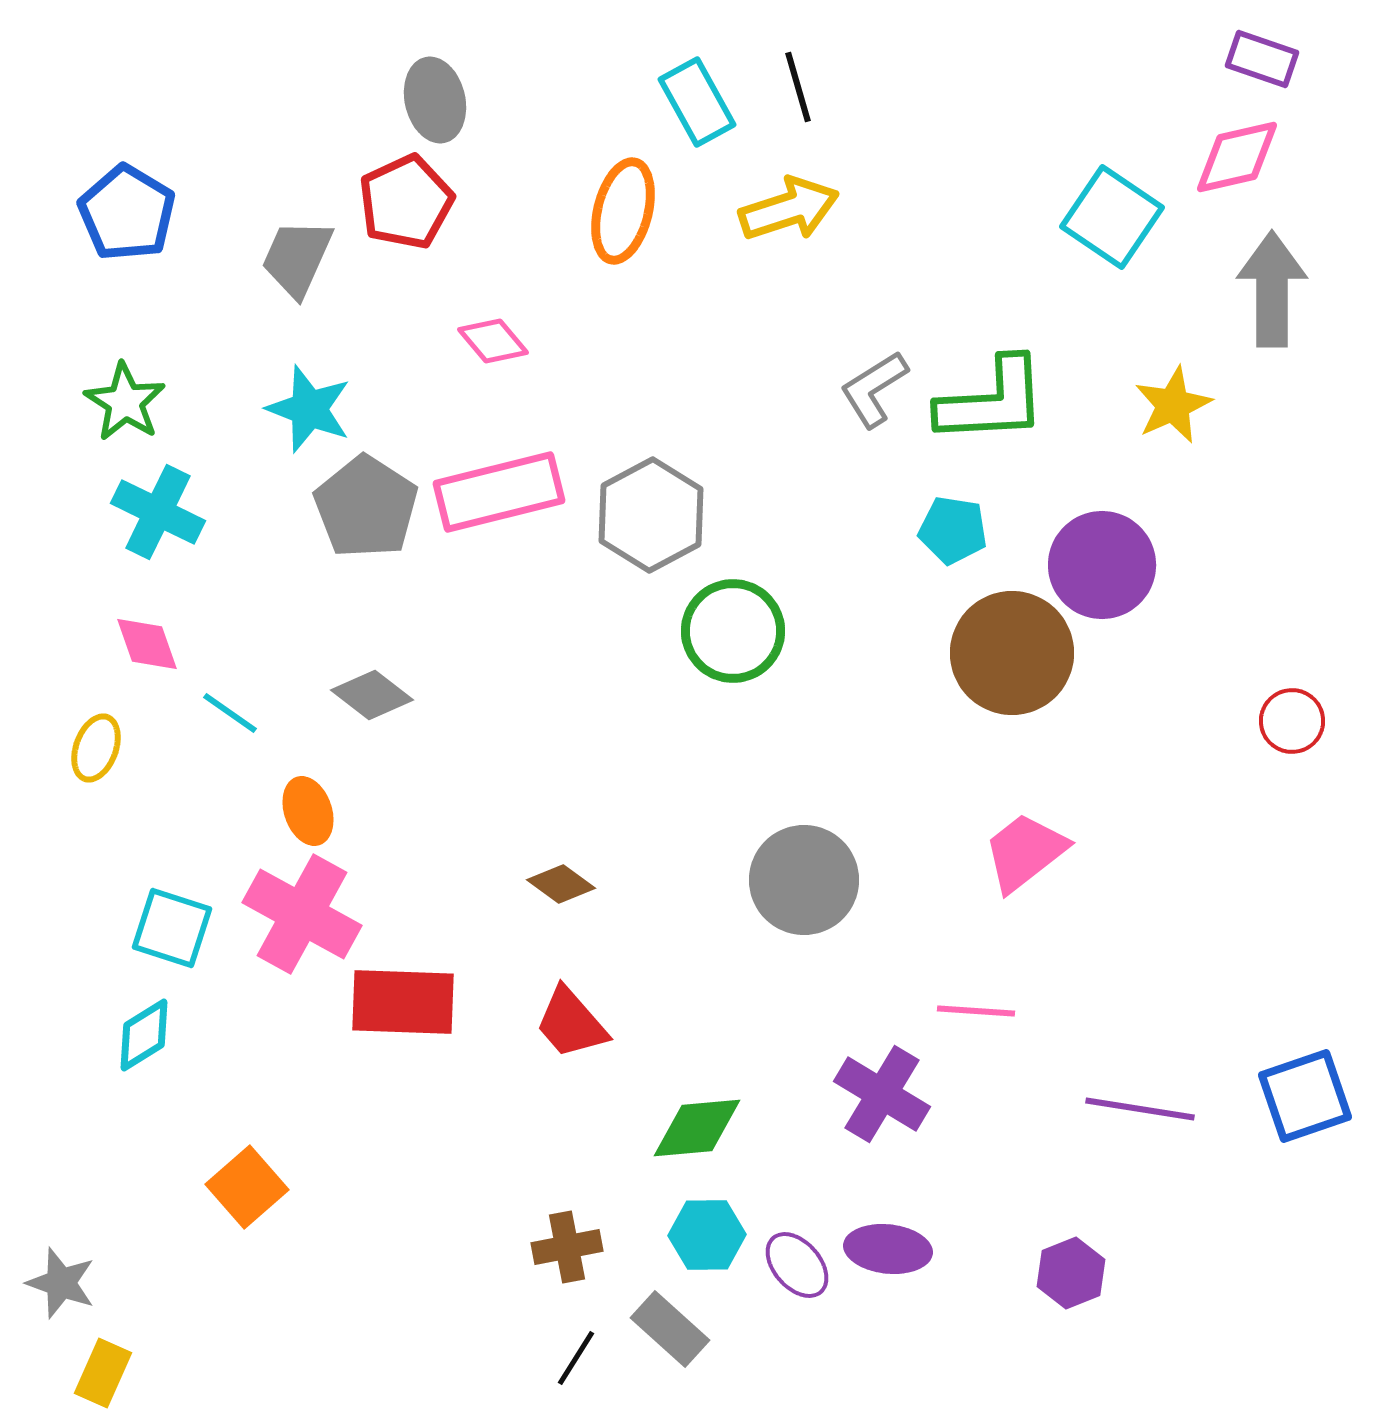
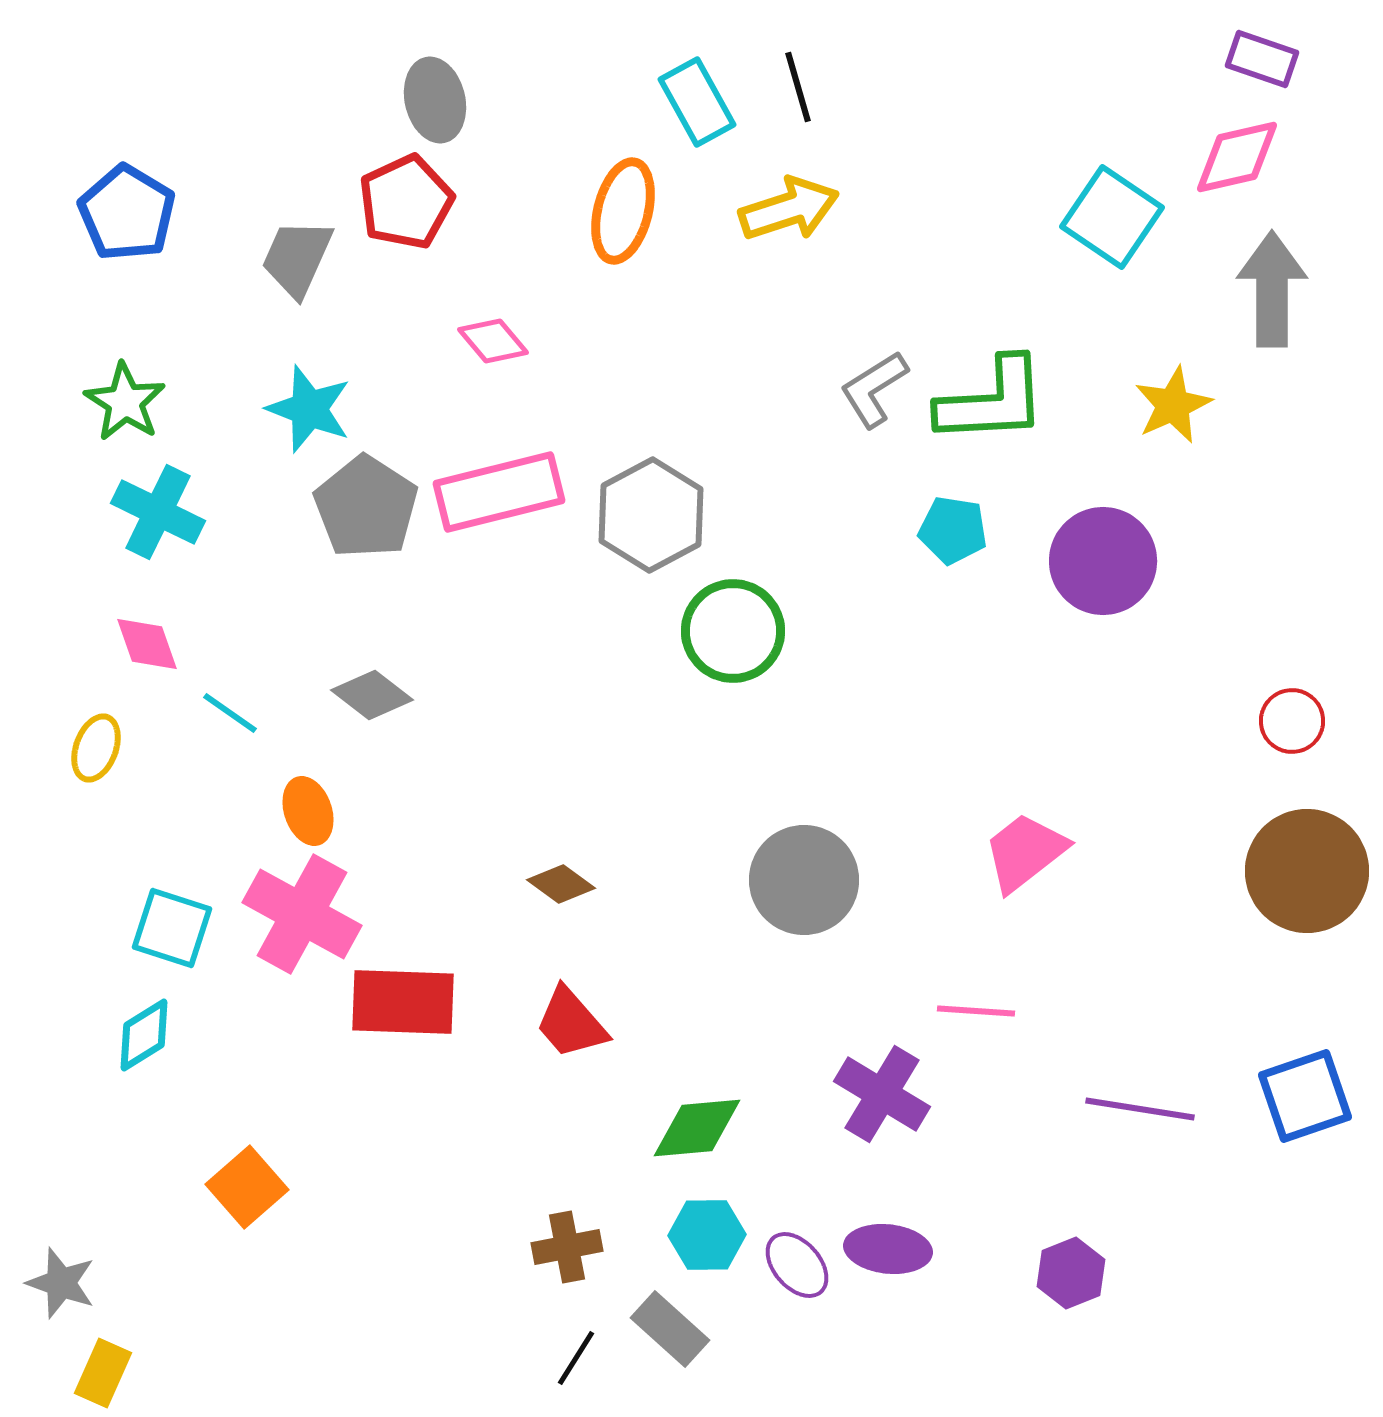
purple circle at (1102, 565): moved 1 px right, 4 px up
brown circle at (1012, 653): moved 295 px right, 218 px down
